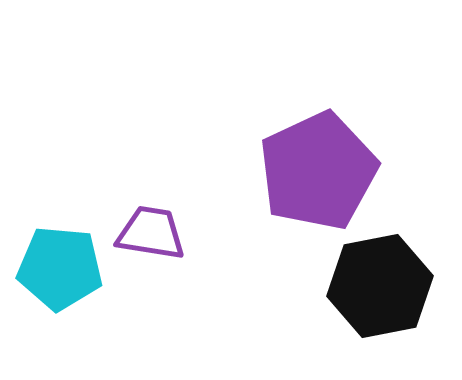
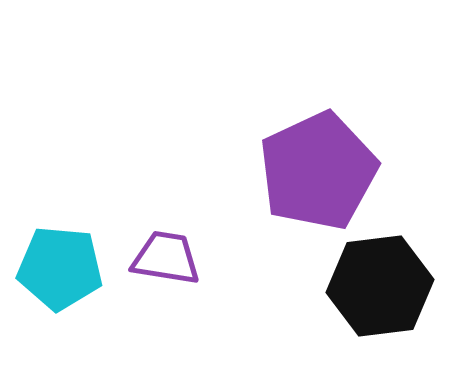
purple trapezoid: moved 15 px right, 25 px down
black hexagon: rotated 4 degrees clockwise
